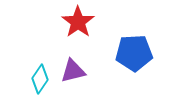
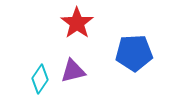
red star: moved 1 px left, 1 px down
